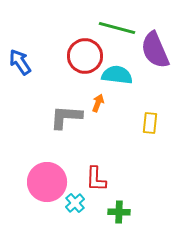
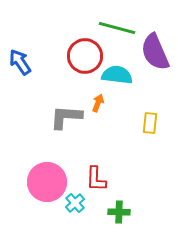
purple semicircle: moved 2 px down
